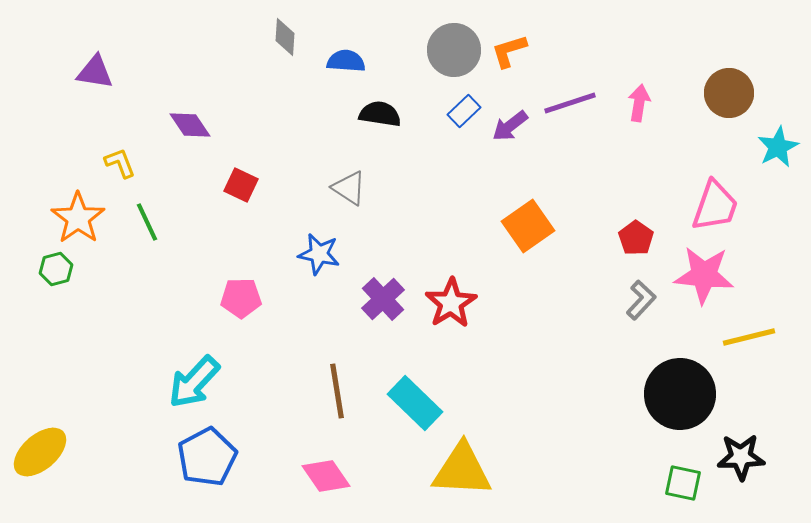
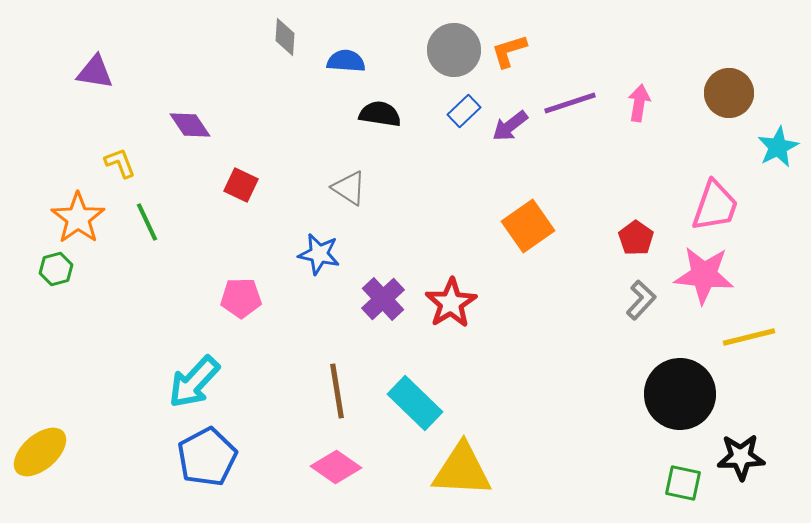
pink diamond: moved 10 px right, 9 px up; rotated 21 degrees counterclockwise
